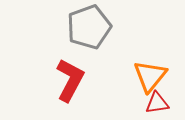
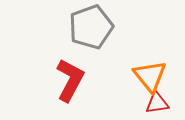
gray pentagon: moved 2 px right
orange triangle: rotated 18 degrees counterclockwise
